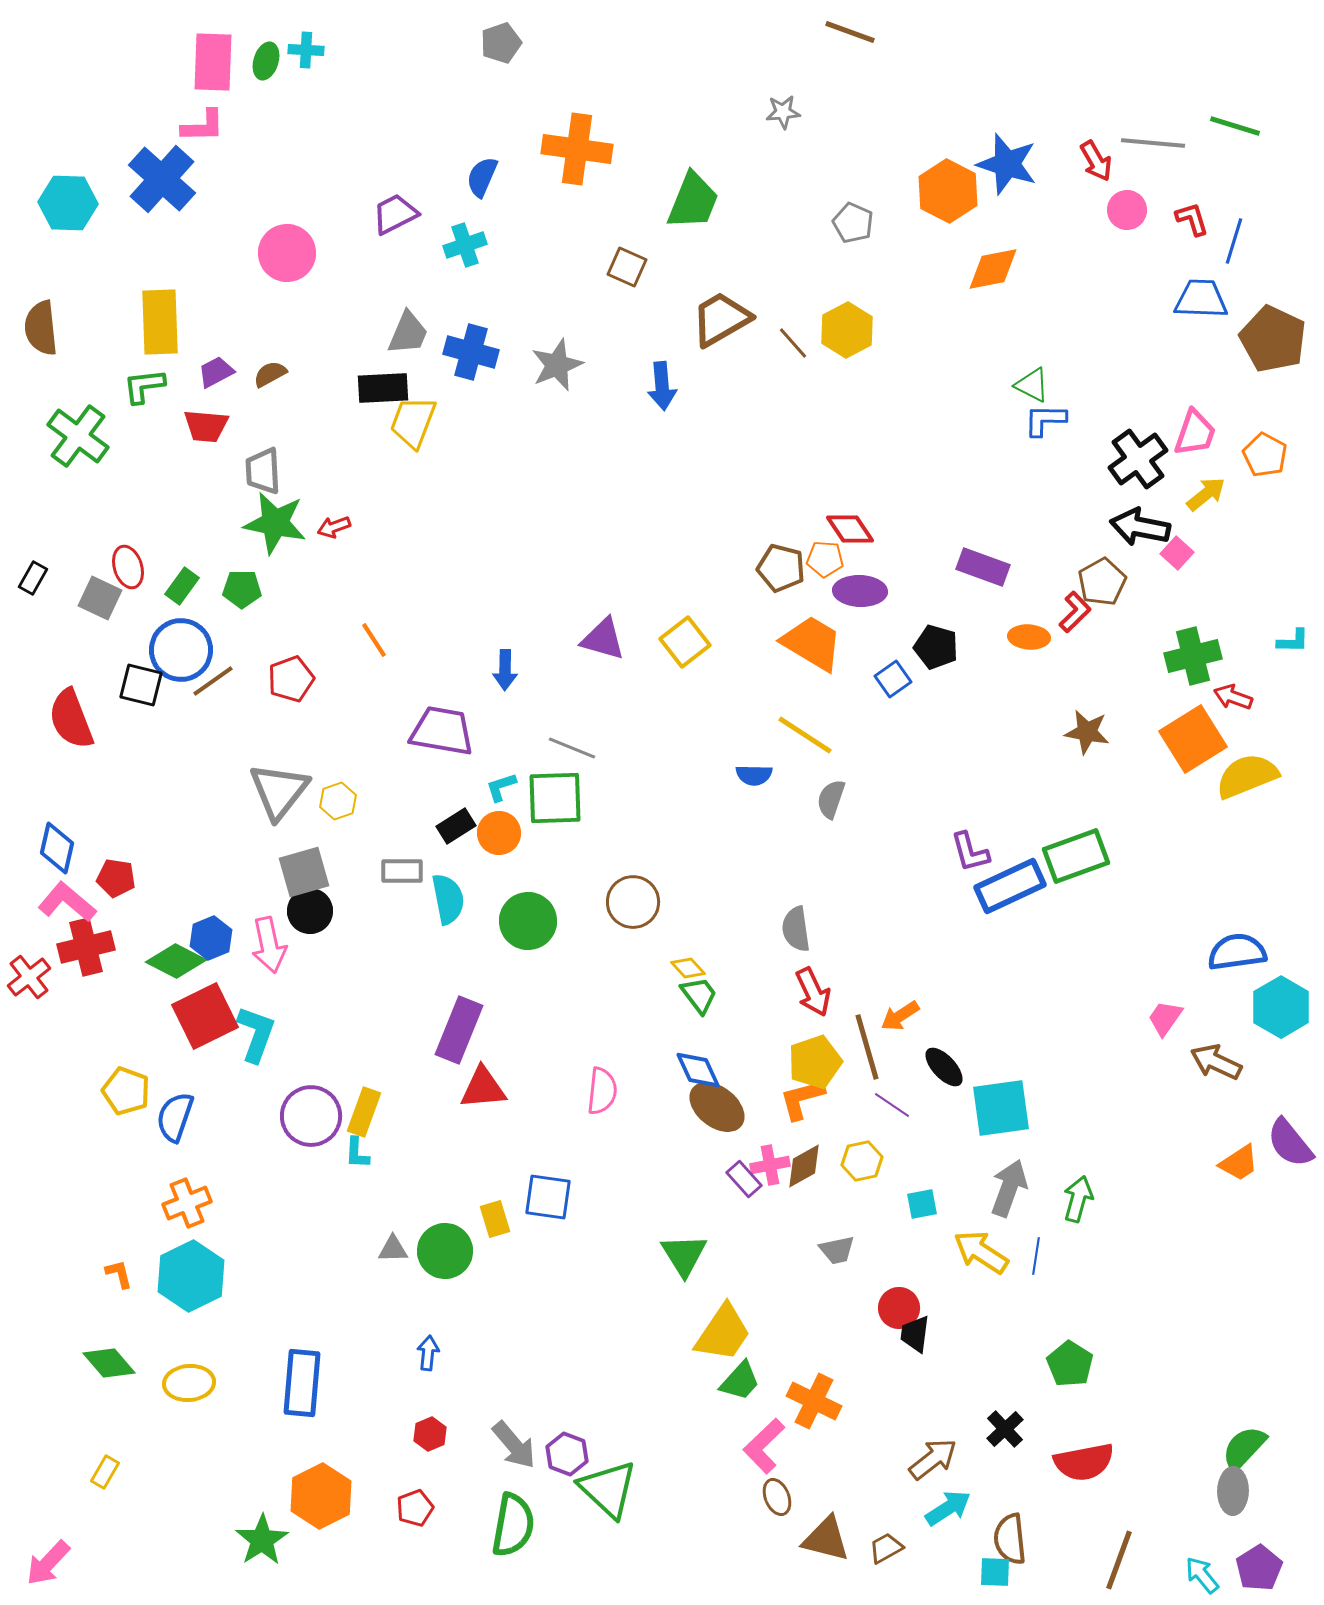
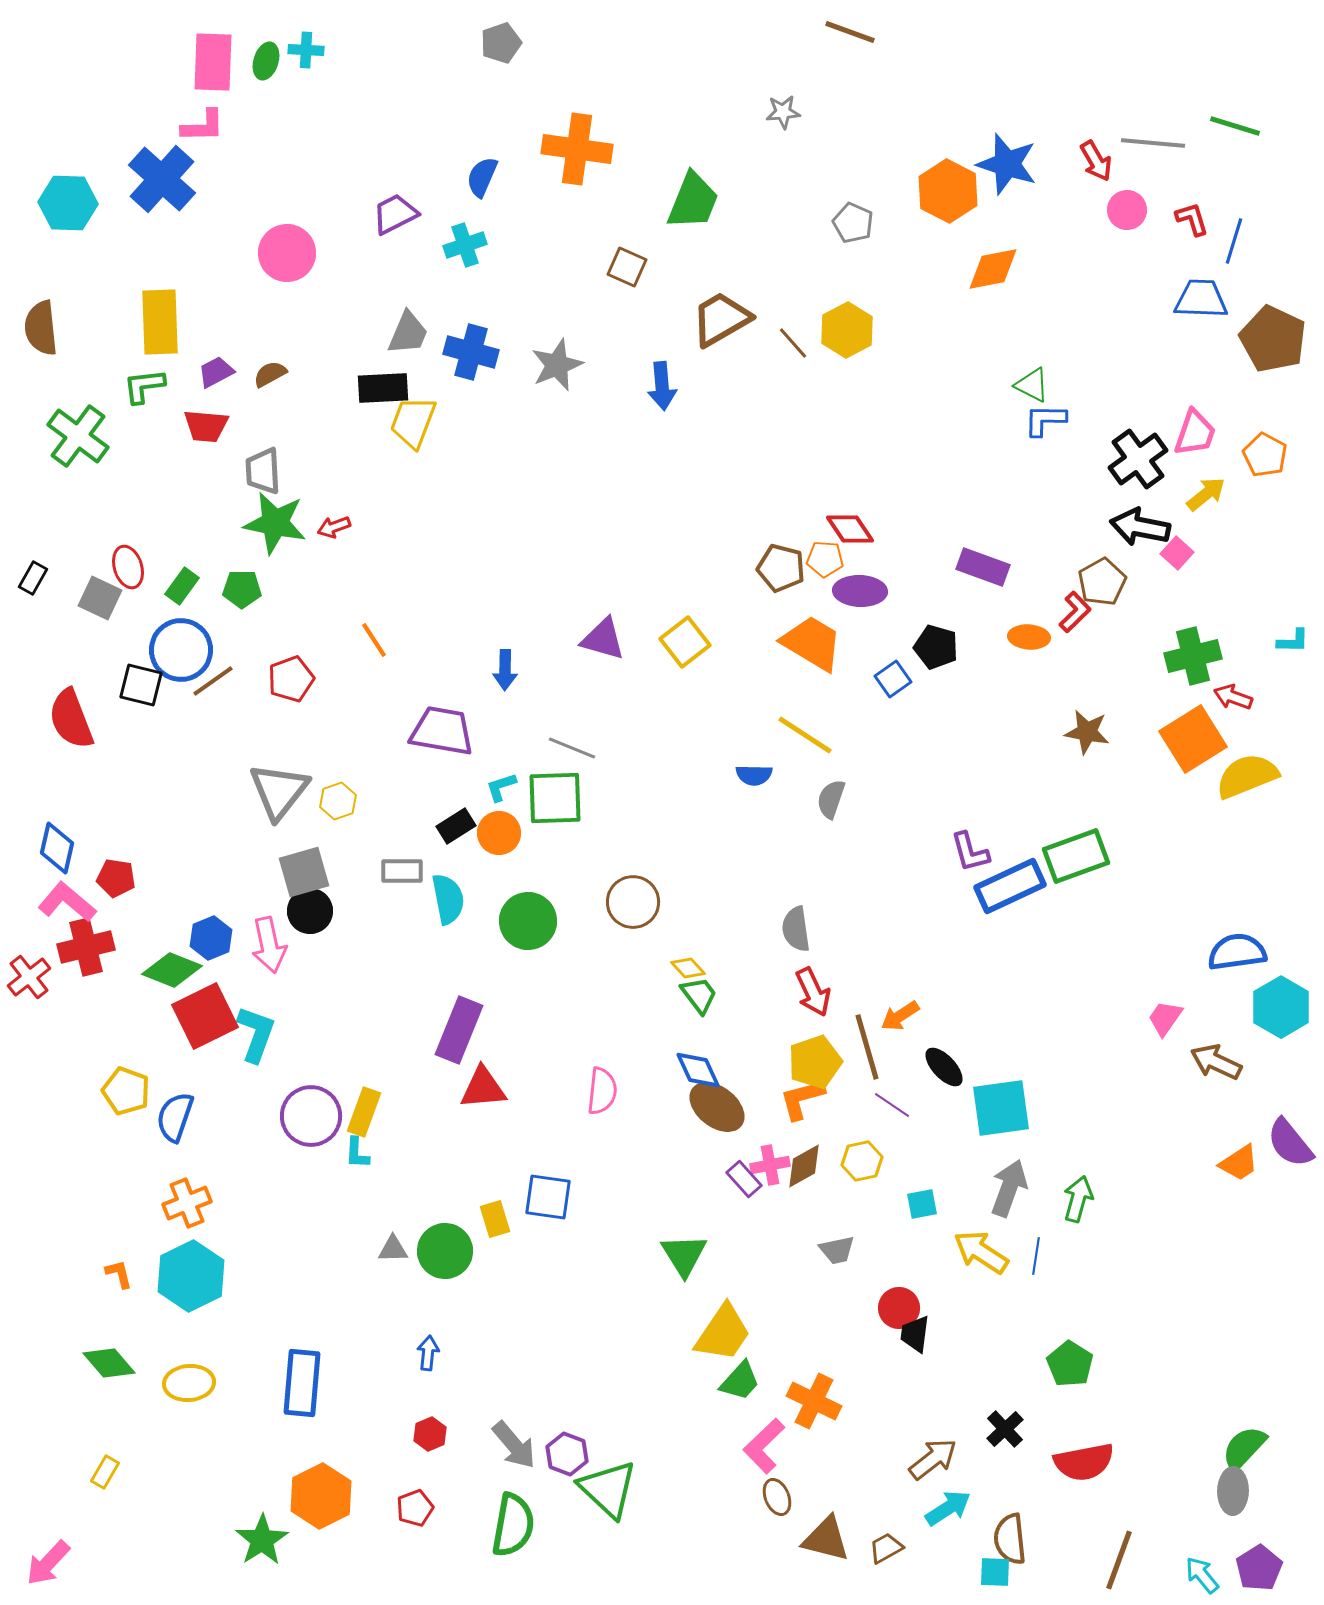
green diamond at (176, 961): moved 4 px left, 9 px down; rotated 6 degrees counterclockwise
